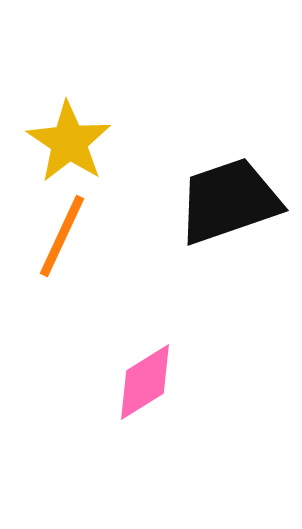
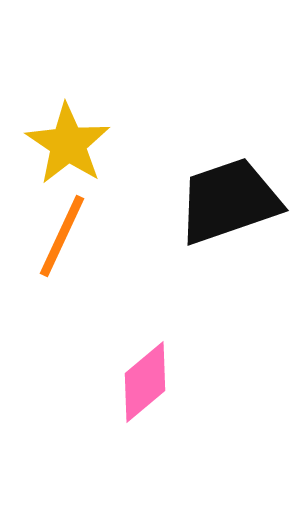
yellow star: moved 1 px left, 2 px down
pink diamond: rotated 8 degrees counterclockwise
